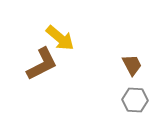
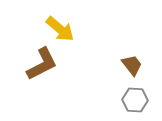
yellow arrow: moved 9 px up
brown trapezoid: rotated 10 degrees counterclockwise
